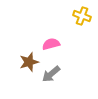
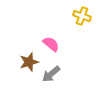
pink semicircle: rotated 54 degrees clockwise
